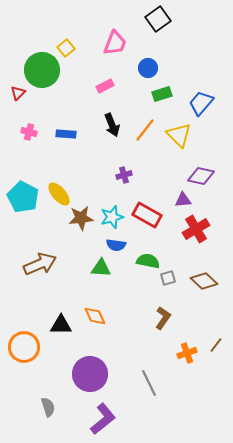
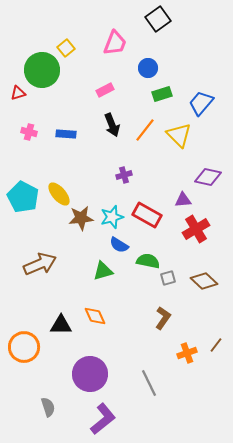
pink rectangle: moved 4 px down
red triangle: rotated 28 degrees clockwise
purple diamond: moved 7 px right, 1 px down
blue semicircle: moved 3 px right; rotated 24 degrees clockwise
green triangle: moved 2 px right, 3 px down; rotated 20 degrees counterclockwise
